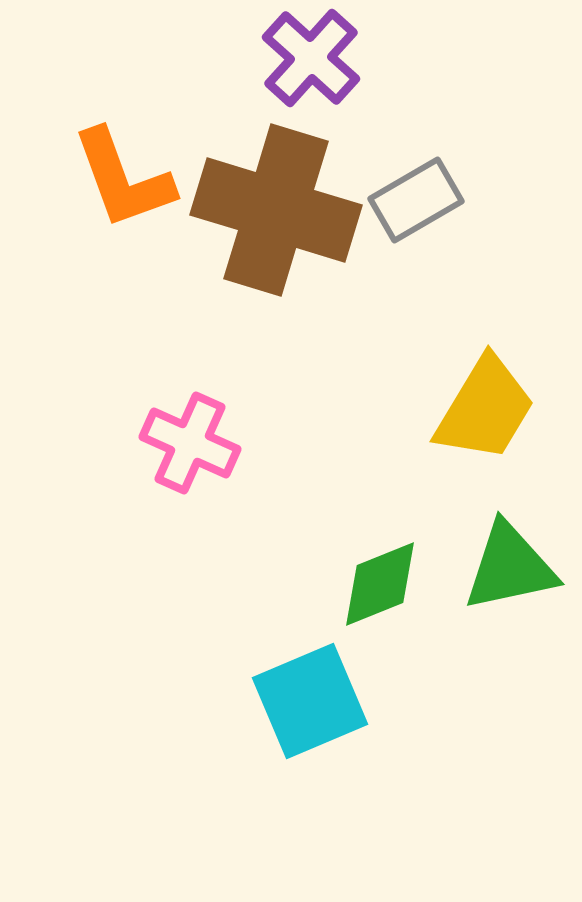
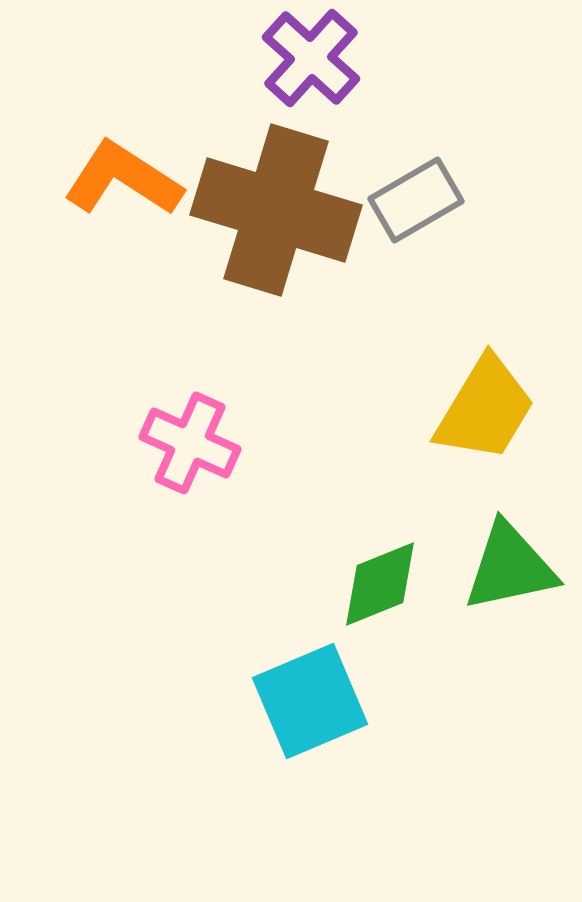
orange L-shape: rotated 143 degrees clockwise
